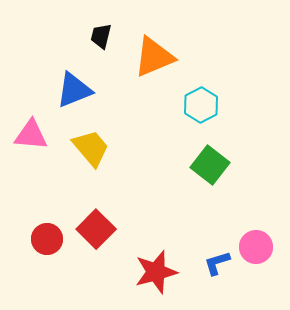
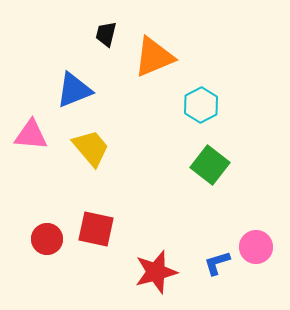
black trapezoid: moved 5 px right, 2 px up
red square: rotated 33 degrees counterclockwise
